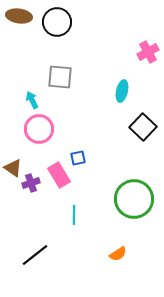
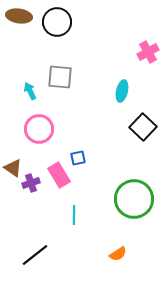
cyan arrow: moved 2 px left, 9 px up
